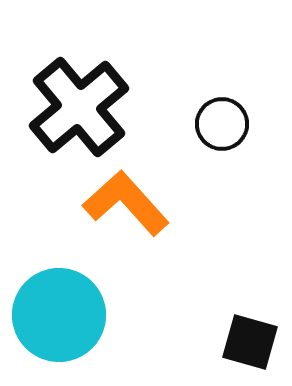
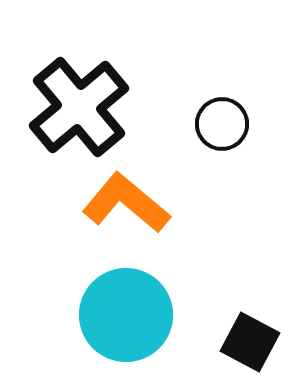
orange L-shape: rotated 8 degrees counterclockwise
cyan circle: moved 67 px right
black square: rotated 12 degrees clockwise
